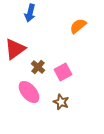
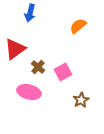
pink ellipse: rotated 35 degrees counterclockwise
brown star: moved 20 px right, 2 px up; rotated 21 degrees clockwise
